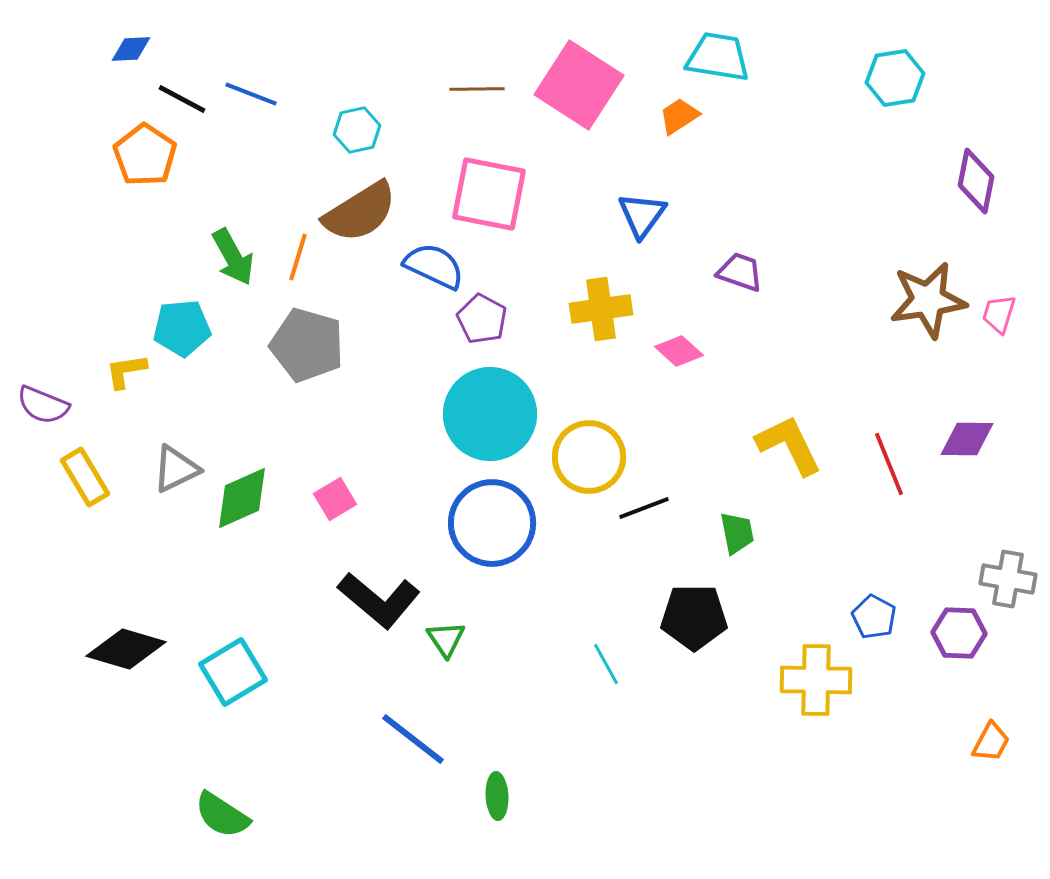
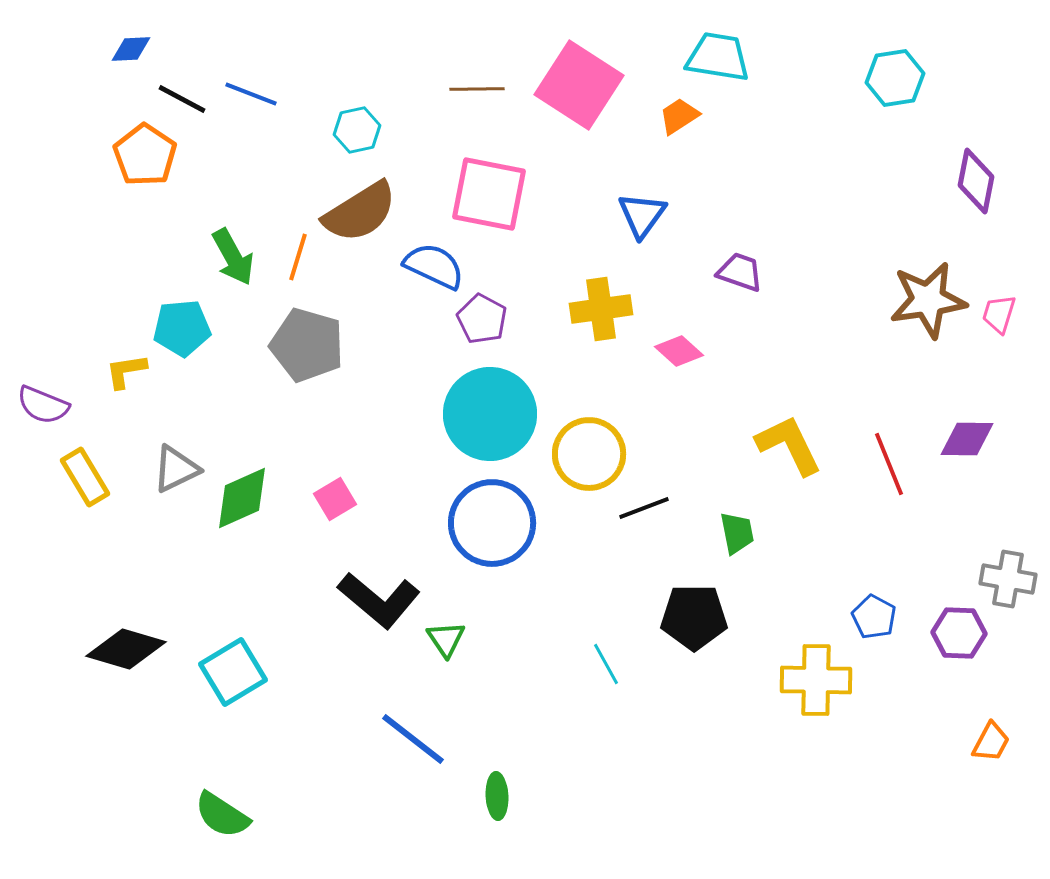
yellow circle at (589, 457): moved 3 px up
